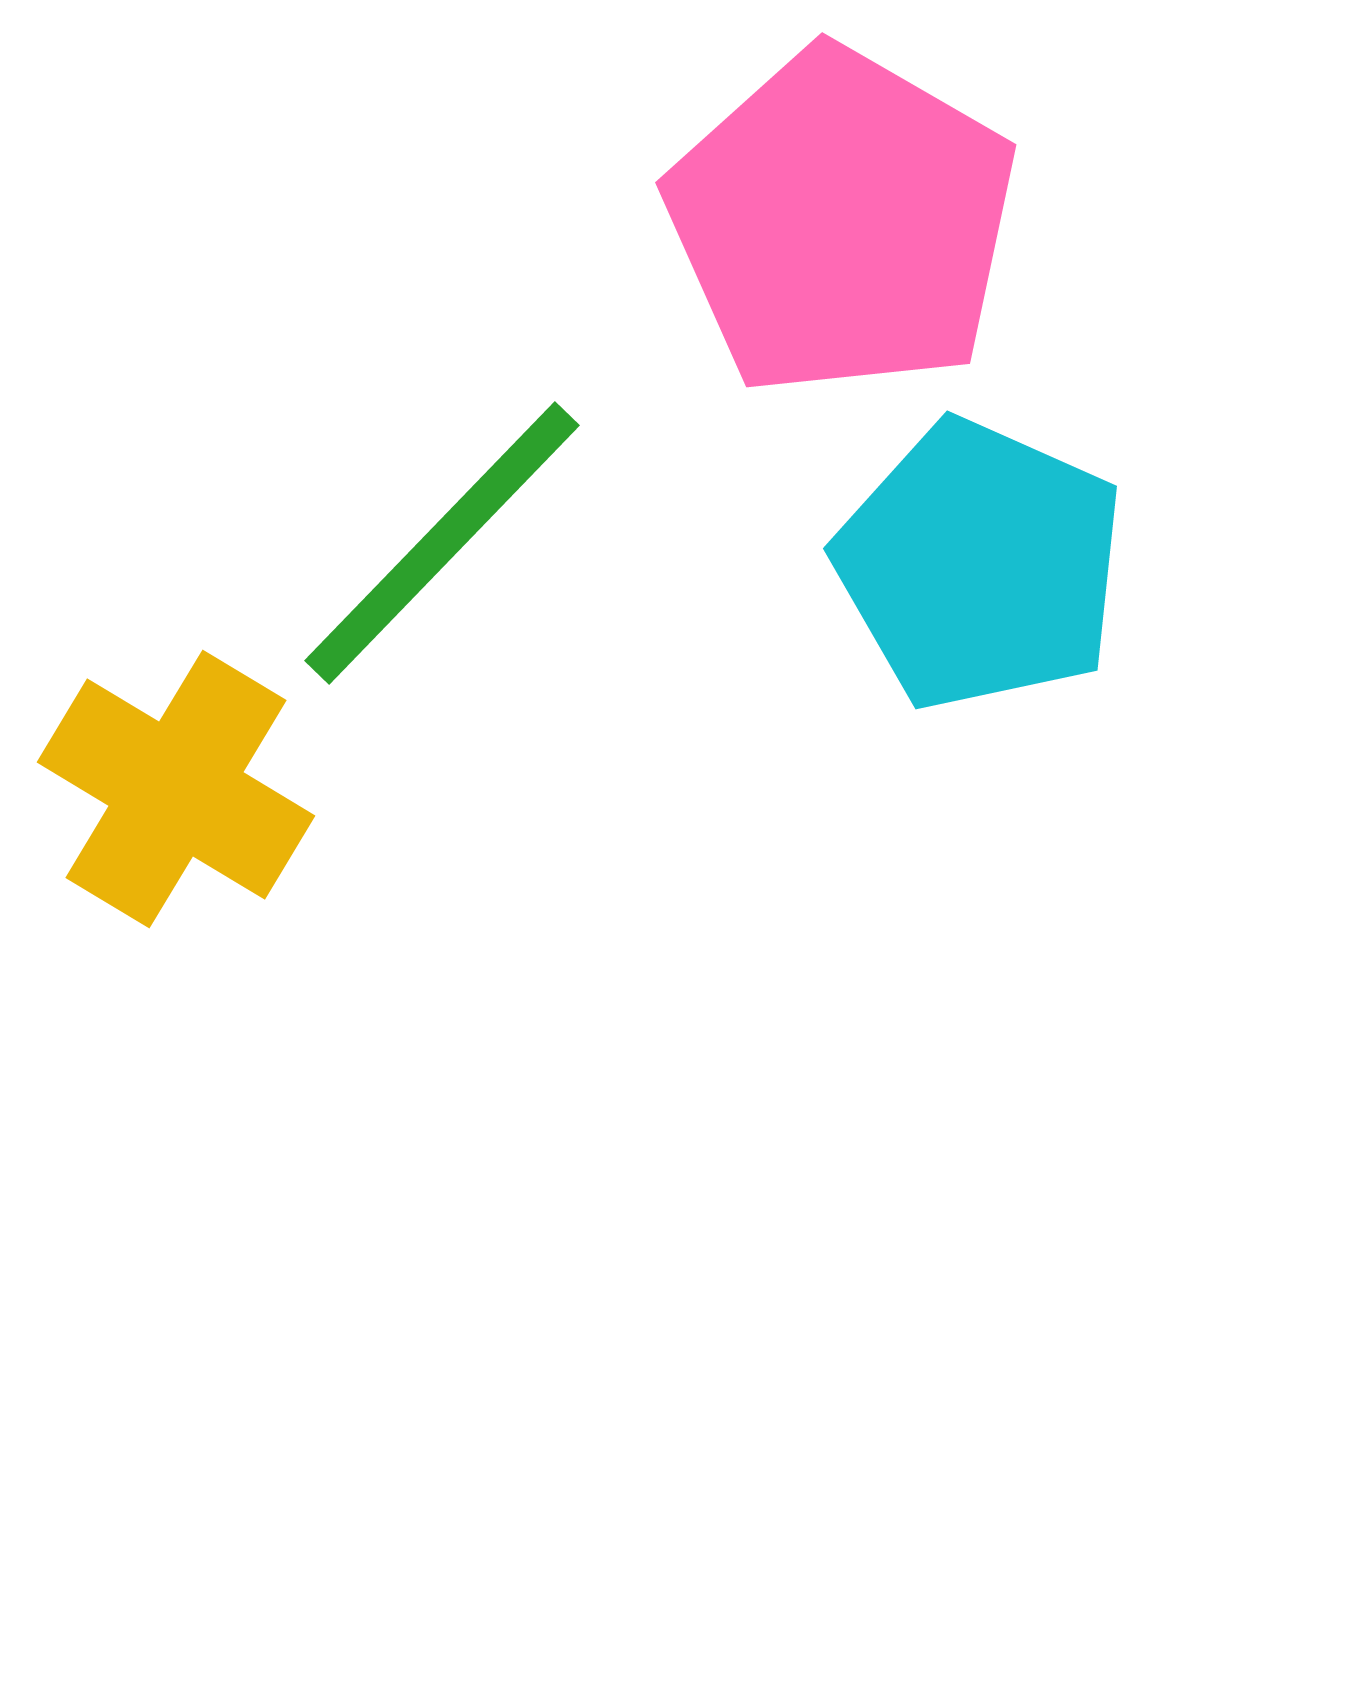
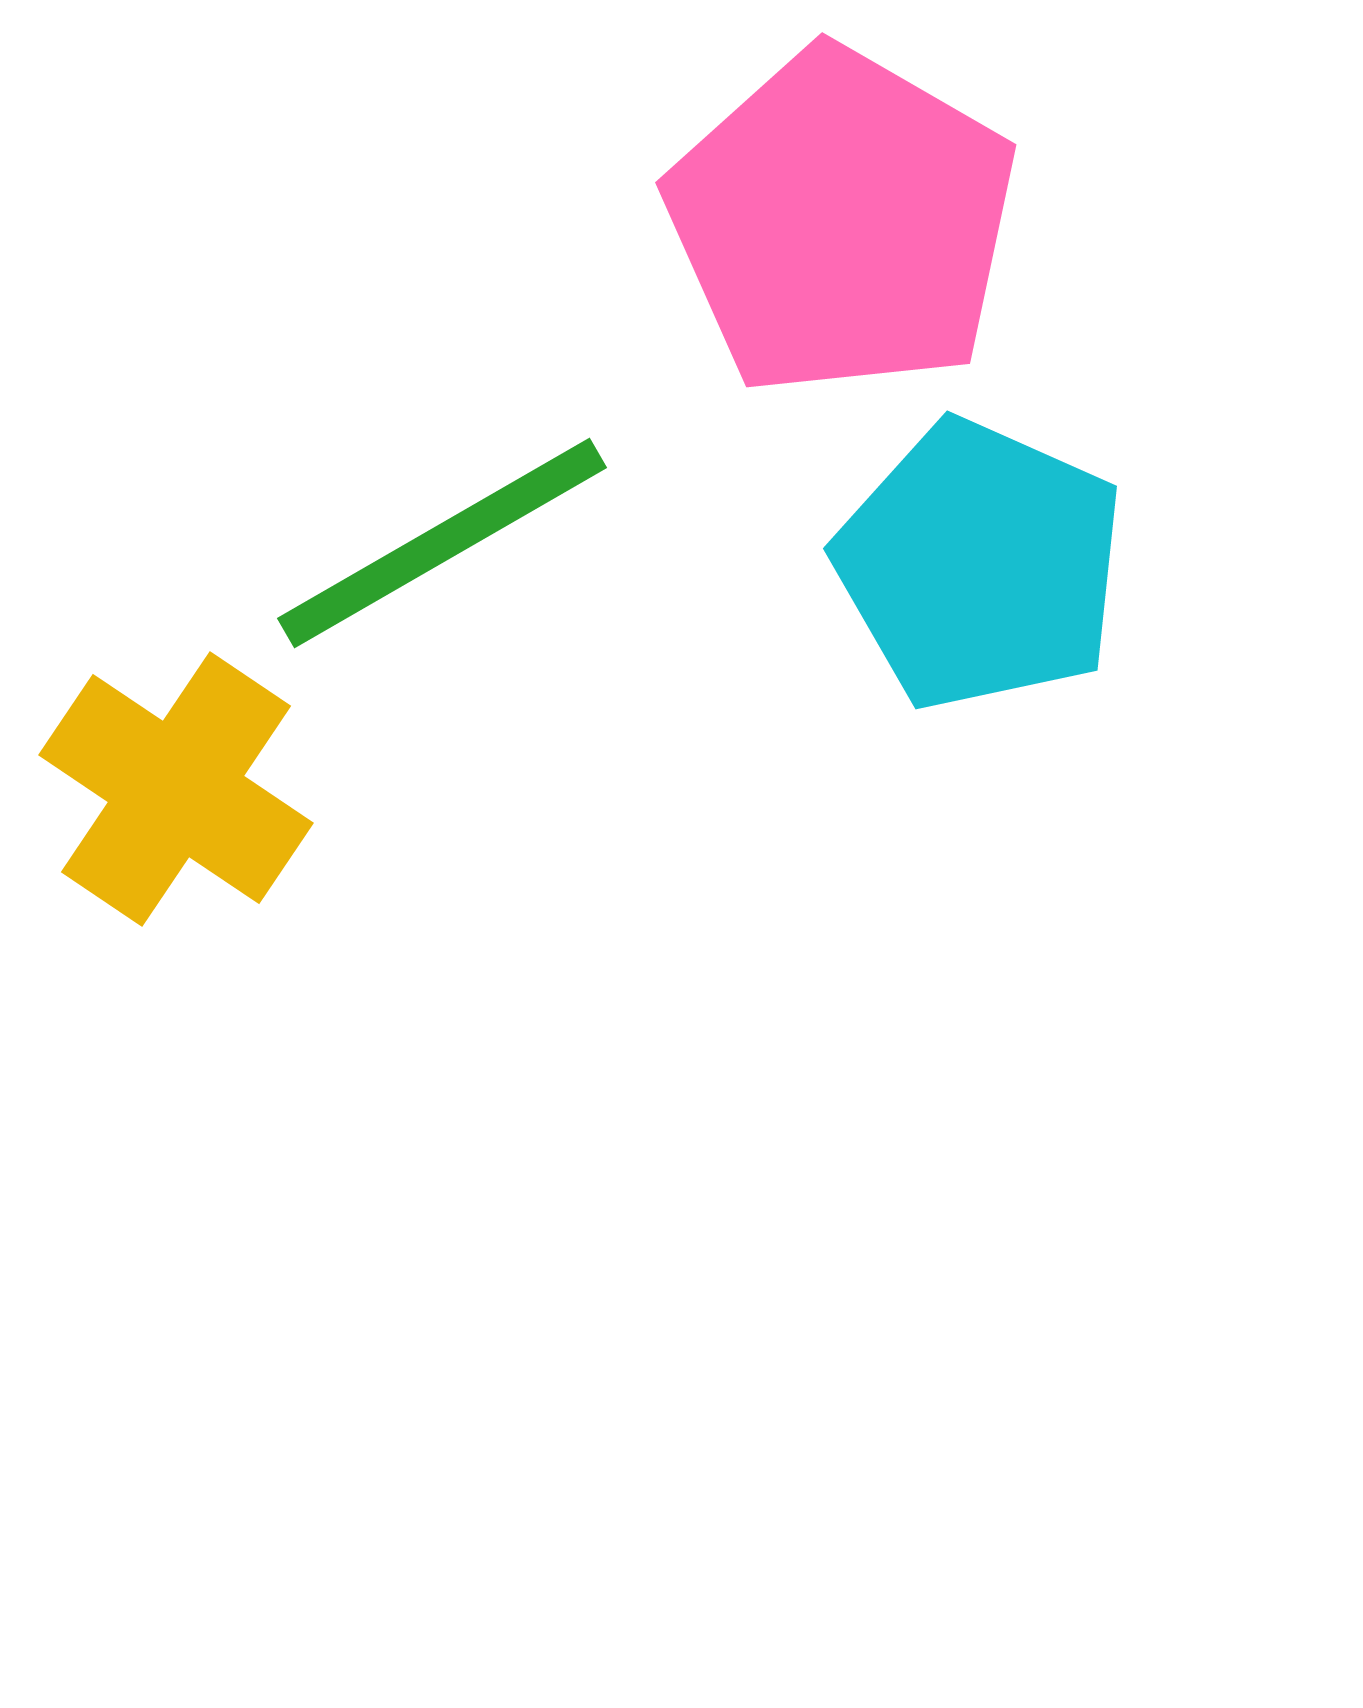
green line: rotated 16 degrees clockwise
yellow cross: rotated 3 degrees clockwise
